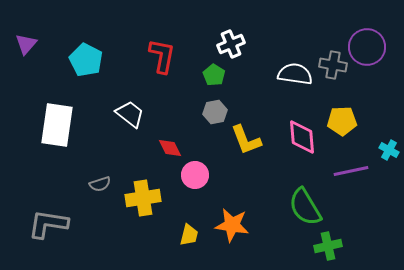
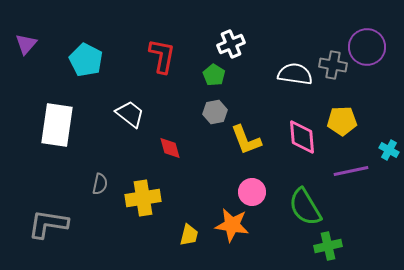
red diamond: rotated 10 degrees clockwise
pink circle: moved 57 px right, 17 px down
gray semicircle: rotated 60 degrees counterclockwise
